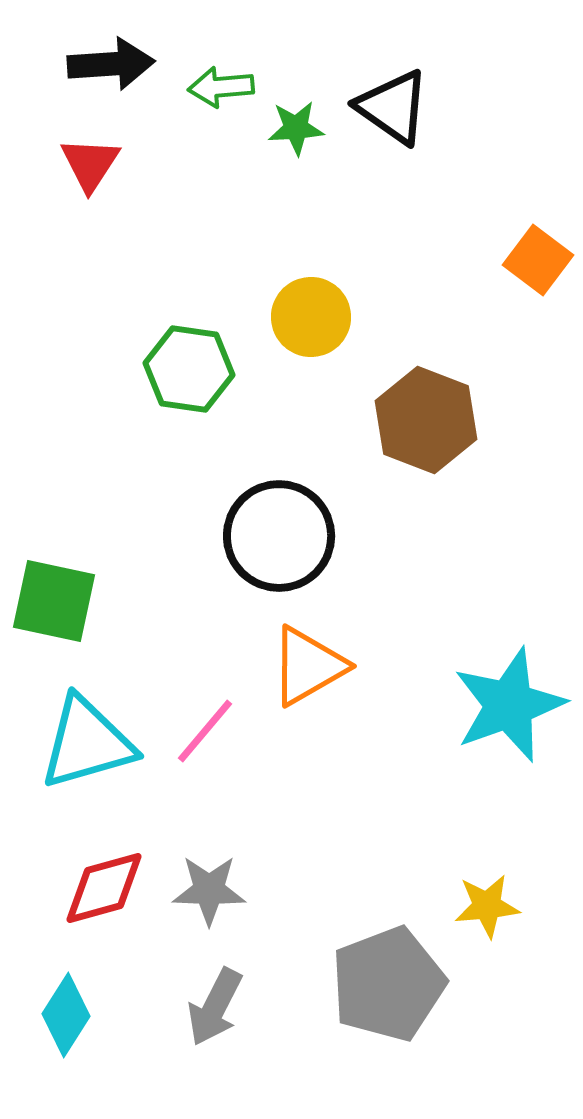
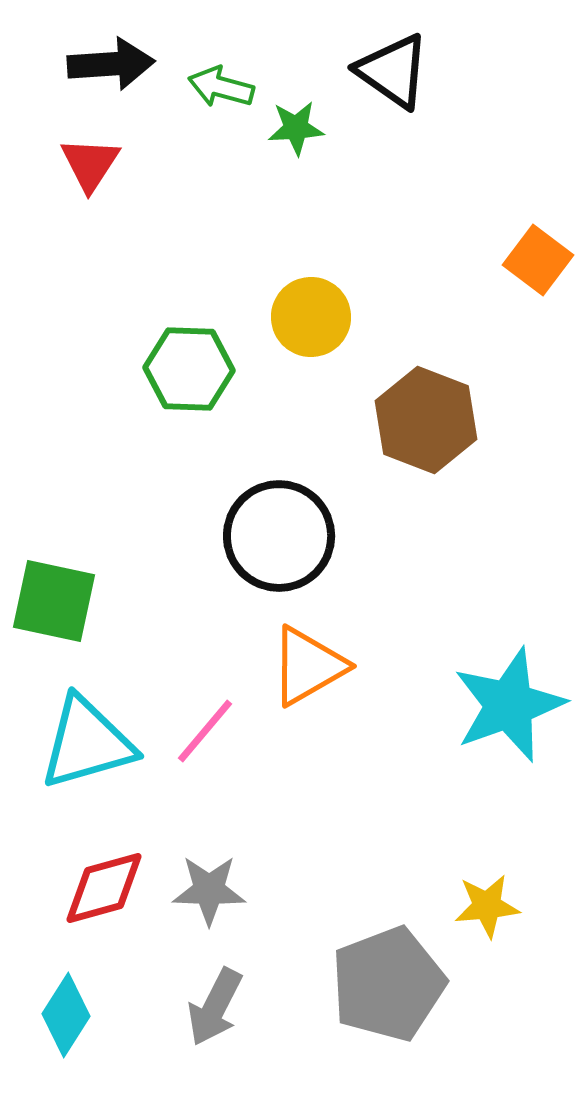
green arrow: rotated 20 degrees clockwise
black triangle: moved 36 px up
green hexagon: rotated 6 degrees counterclockwise
